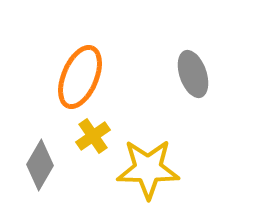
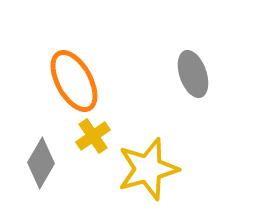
orange ellipse: moved 6 px left, 4 px down; rotated 52 degrees counterclockwise
gray diamond: moved 1 px right, 2 px up
yellow star: rotated 16 degrees counterclockwise
